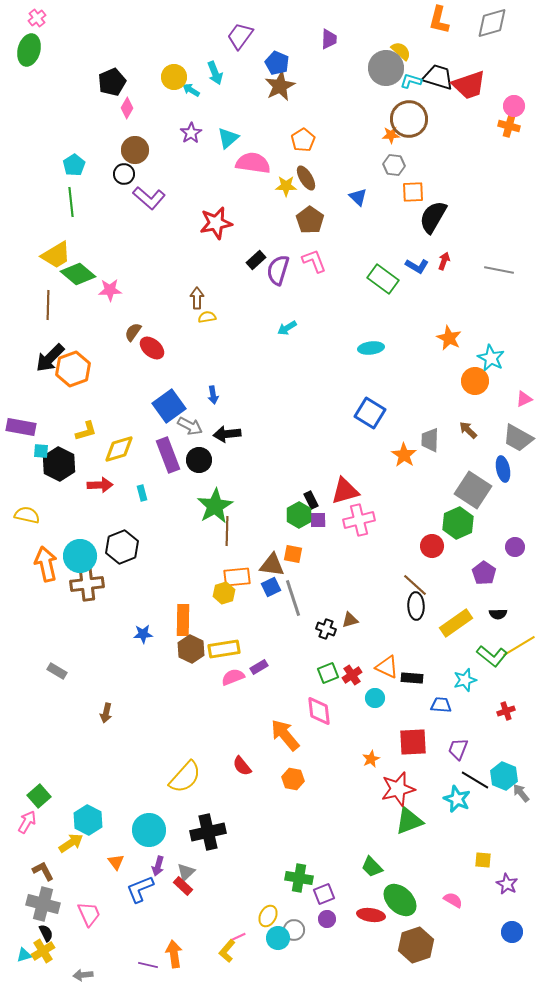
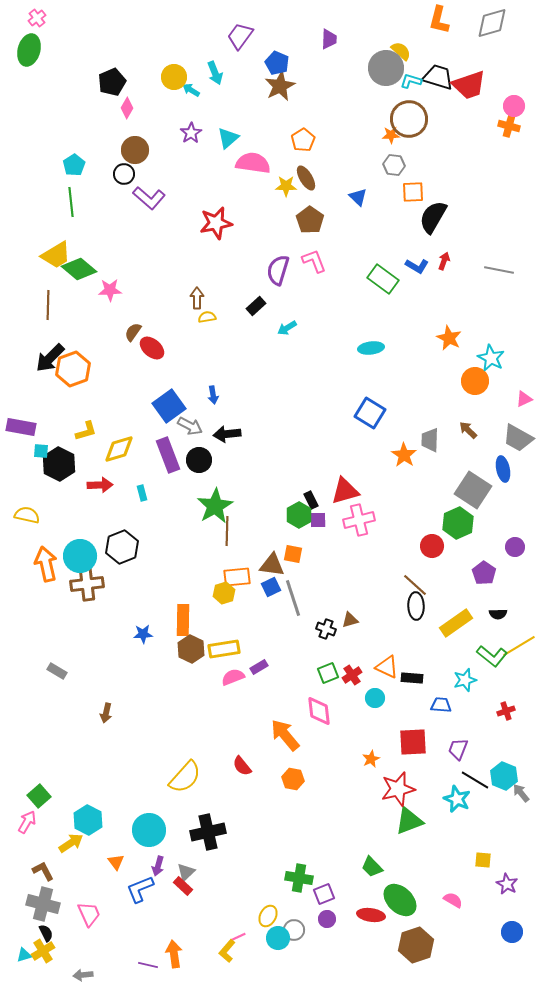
black rectangle at (256, 260): moved 46 px down
green diamond at (78, 274): moved 1 px right, 5 px up
